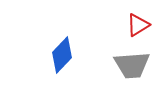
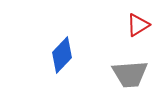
gray trapezoid: moved 2 px left, 9 px down
